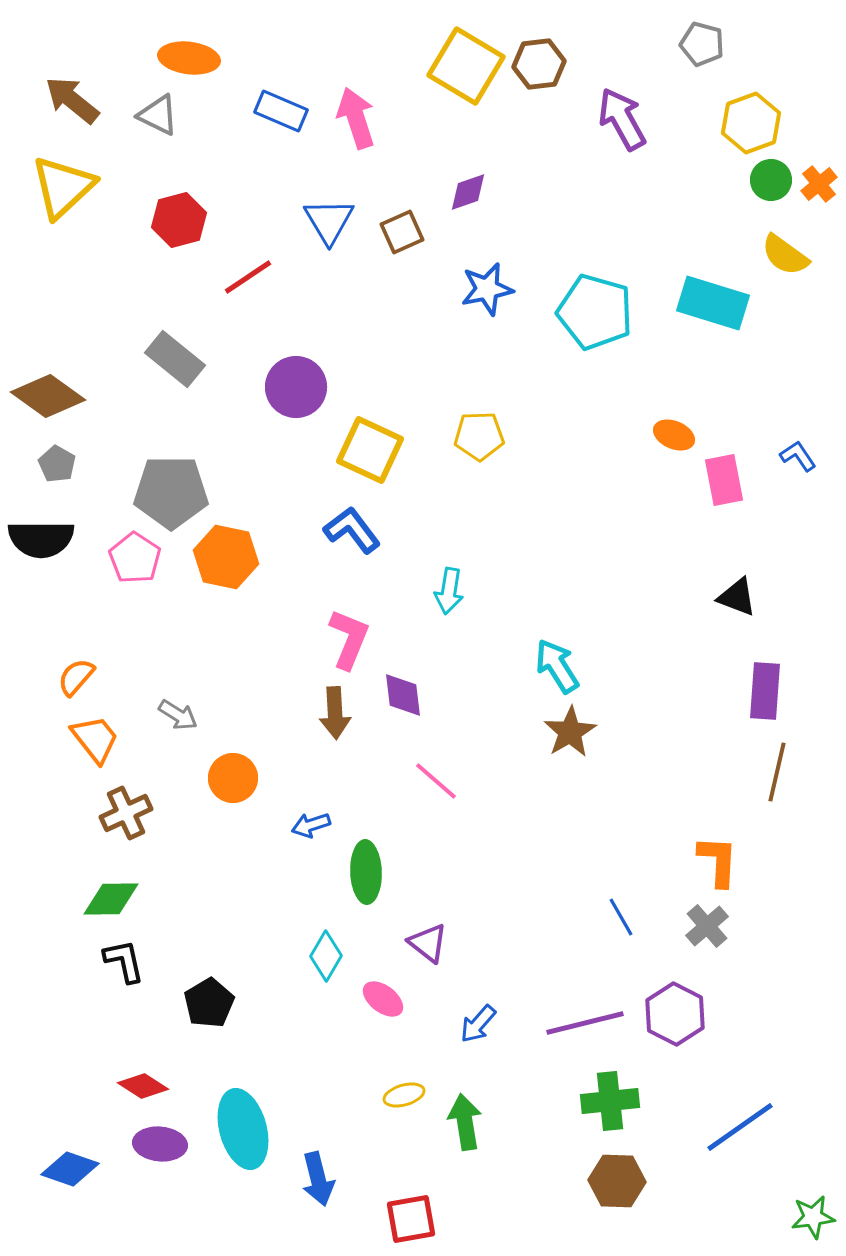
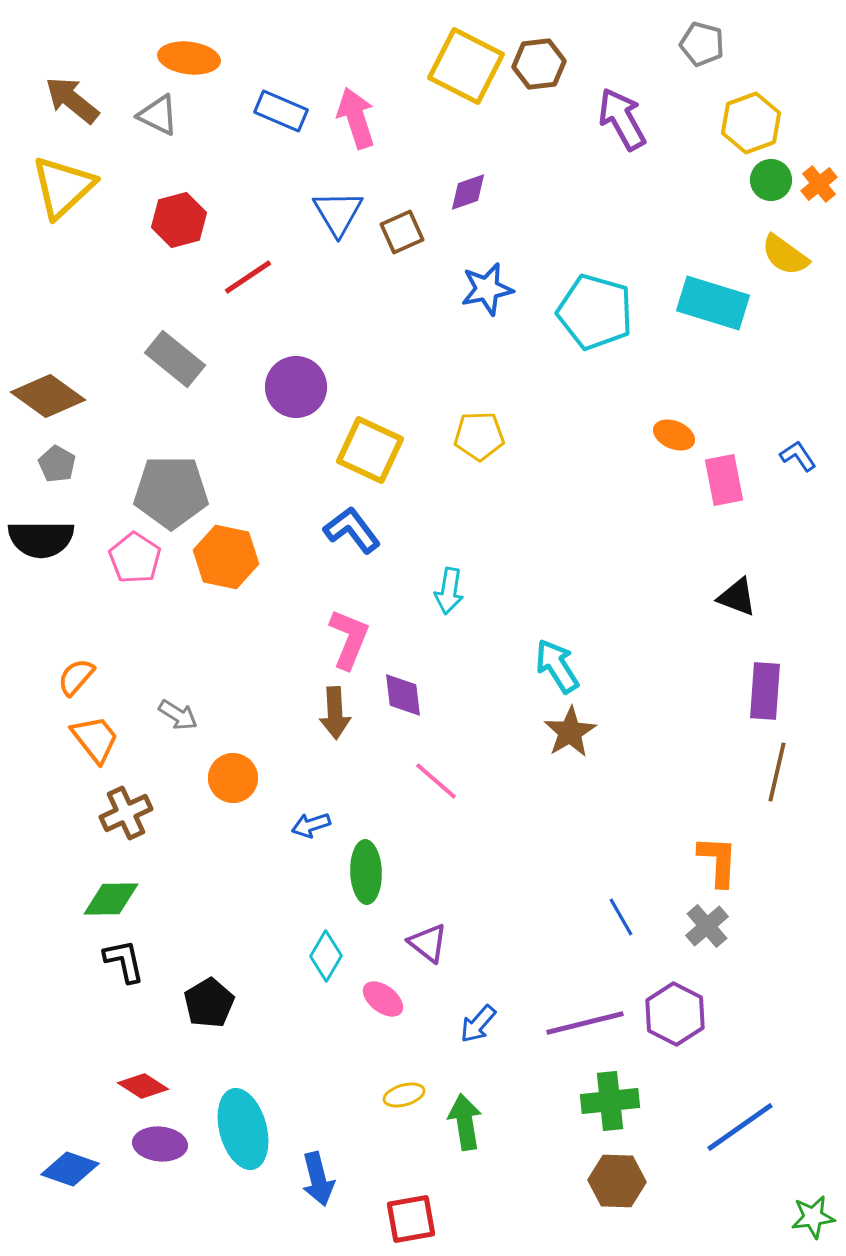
yellow square at (466, 66): rotated 4 degrees counterclockwise
blue triangle at (329, 221): moved 9 px right, 8 px up
